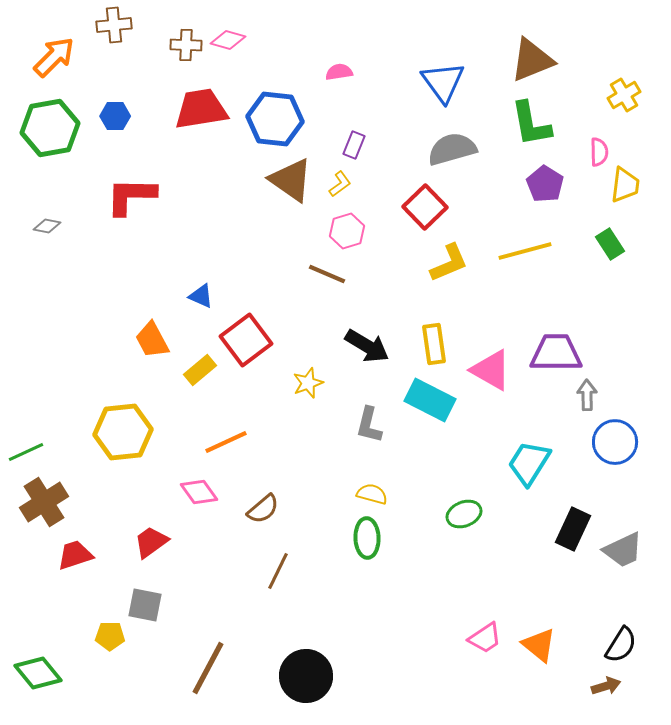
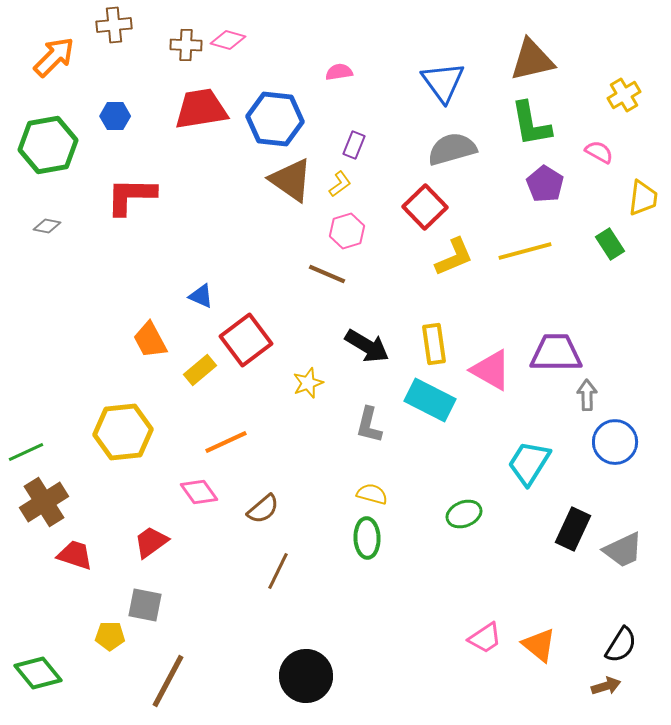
brown triangle at (532, 60): rotated 9 degrees clockwise
green hexagon at (50, 128): moved 2 px left, 17 px down
pink semicircle at (599, 152): rotated 60 degrees counterclockwise
yellow trapezoid at (625, 185): moved 18 px right, 13 px down
yellow L-shape at (449, 263): moved 5 px right, 6 px up
orange trapezoid at (152, 340): moved 2 px left
red trapezoid at (75, 555): rotated 36 degrees clockwise
brown line at (208, 668): moved 40 px left, 13 px down
